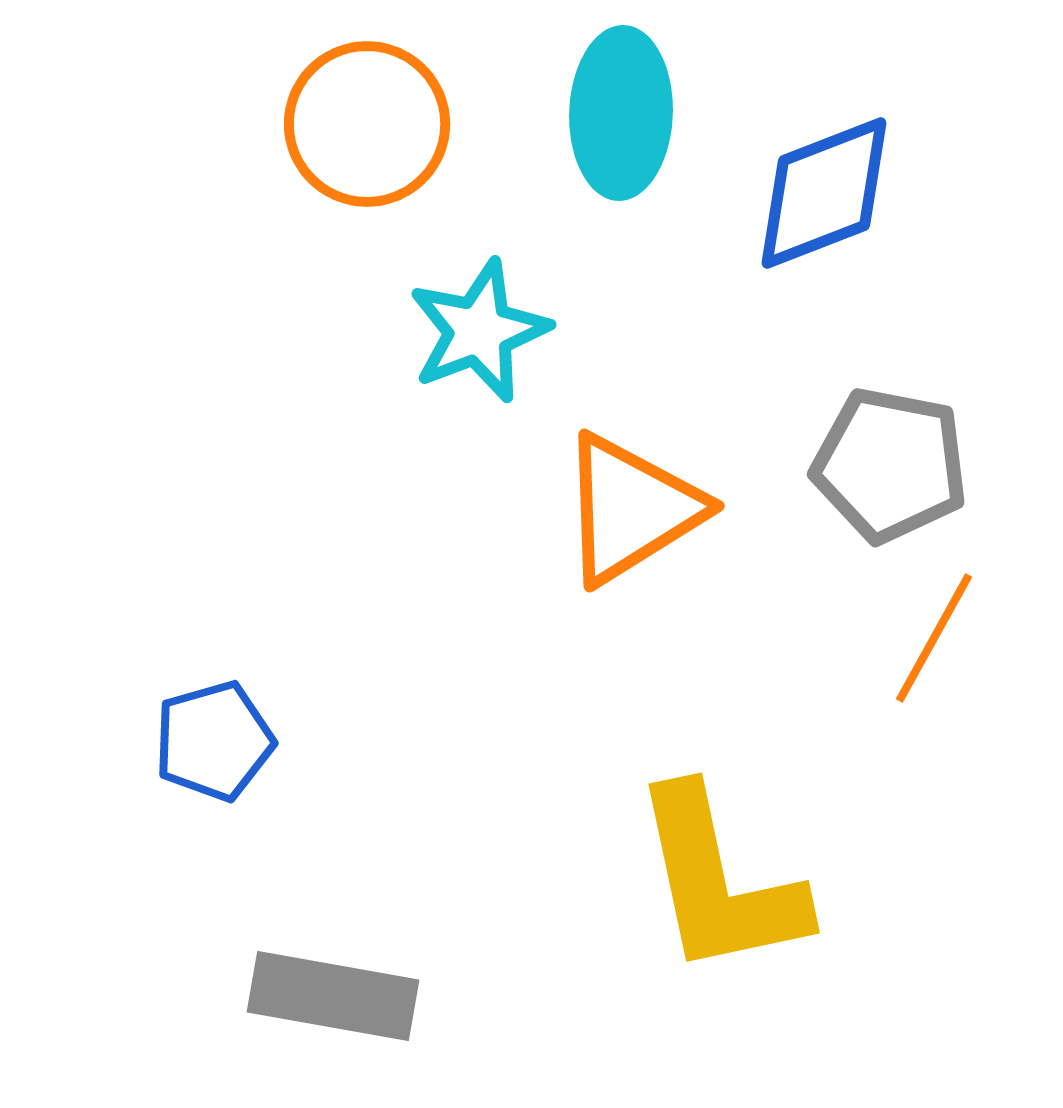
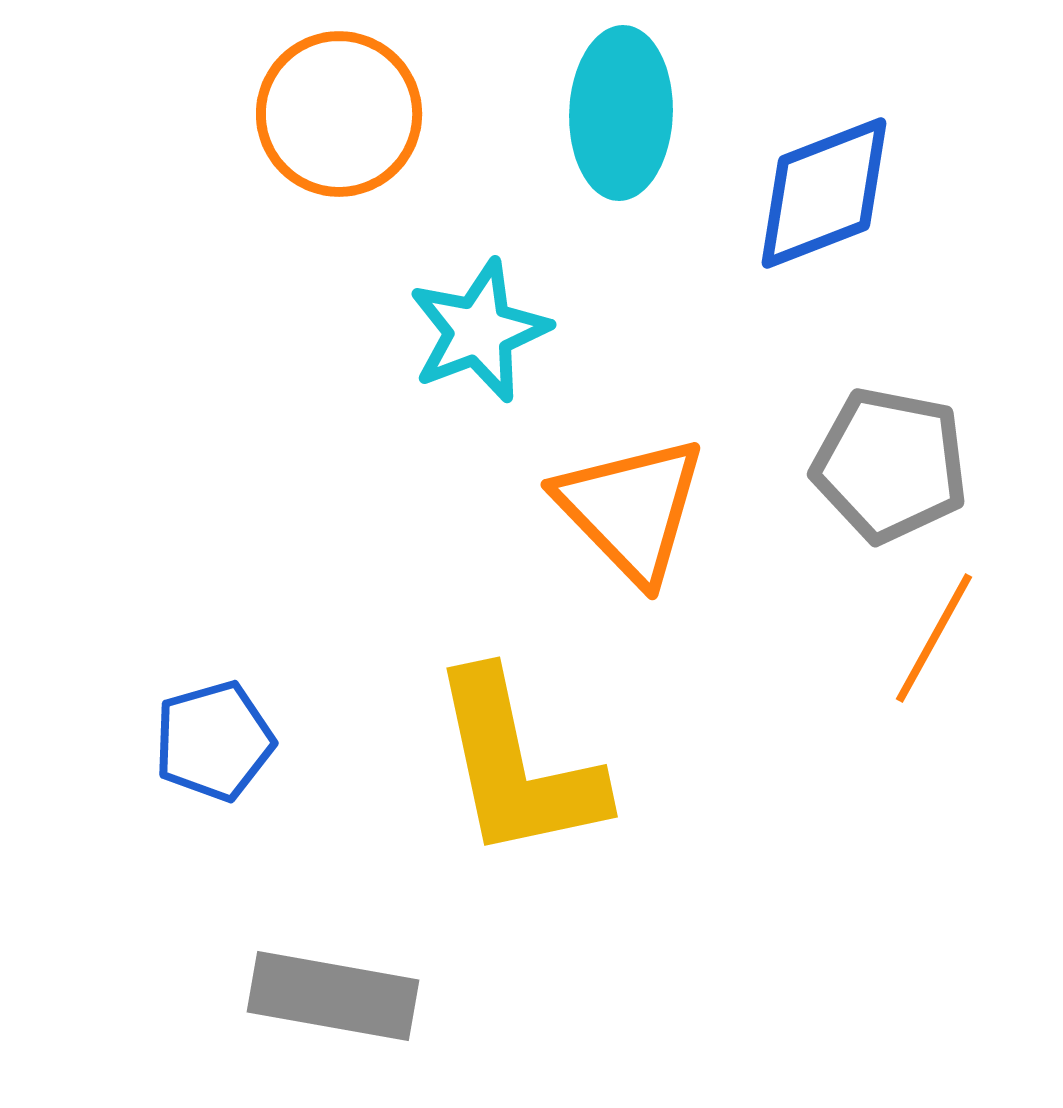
orange circle: moved 28 px left, 10 px up
orange triangle: rotated 42 degrees counterclockwise
yellow L-shape: moved 202 px left, 116 px up
